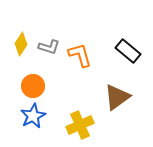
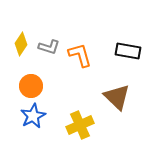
black rectangle: rotated 30 degrees counterclockwise
orange circle: moved 2 px left
brown triangle: rotated 40 degrees counterclockwise
